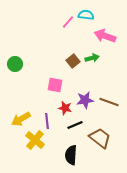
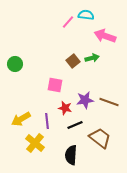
yellow cross: moved 3 px down
